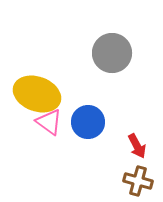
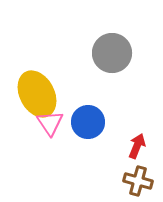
yellow ellipse: rotated 42 degrees clockwise
pink triangle: moved 1 px right, 1 px down; rotated 20 degrees clockwise
red arrow: rotated 130 degrees counterclockwise
